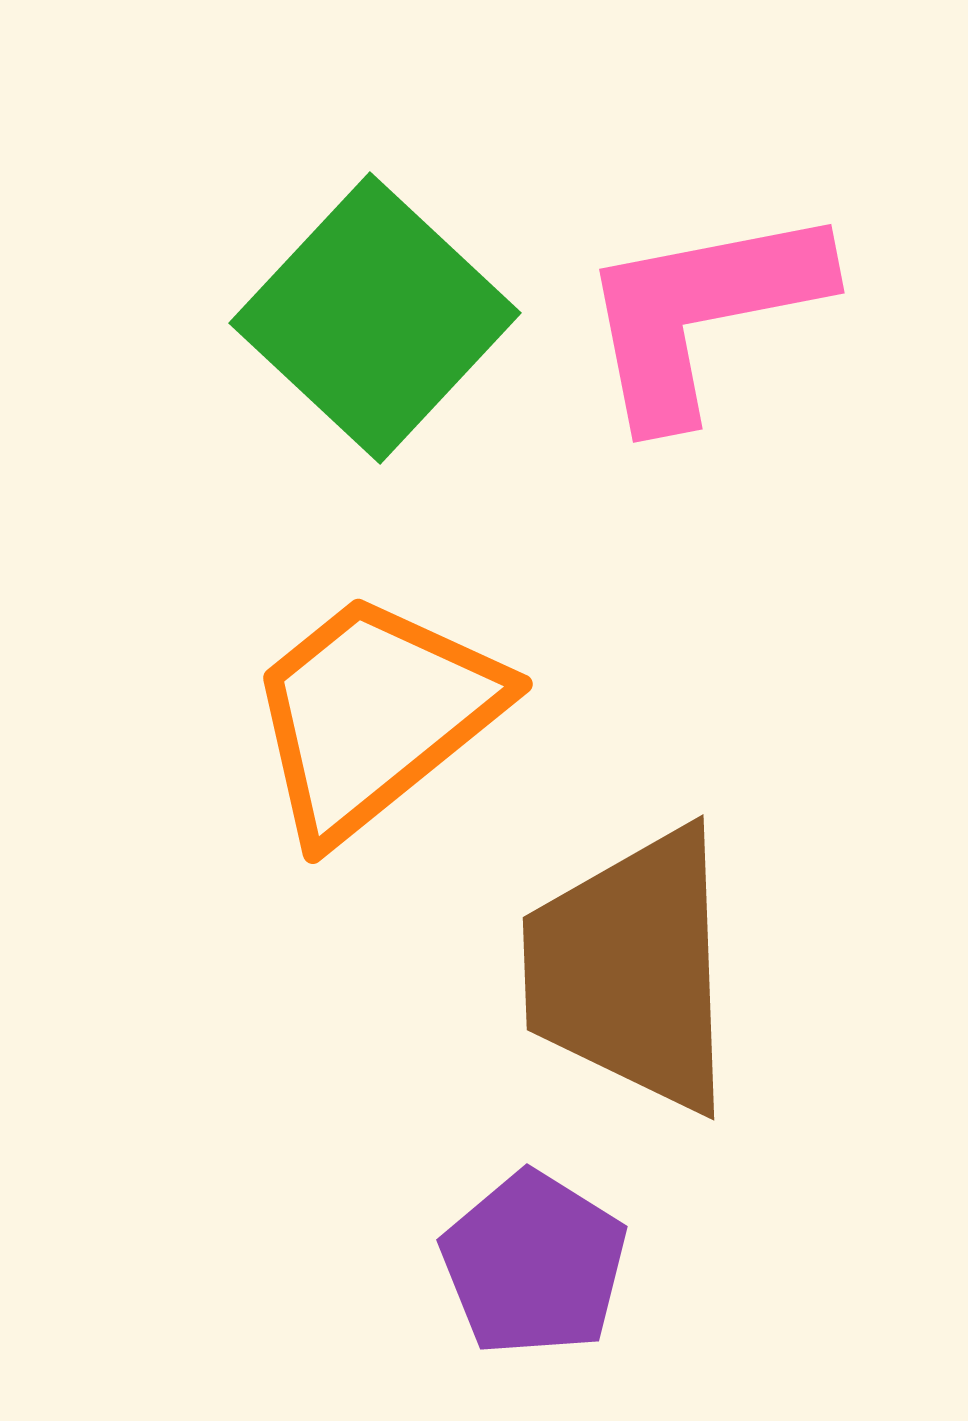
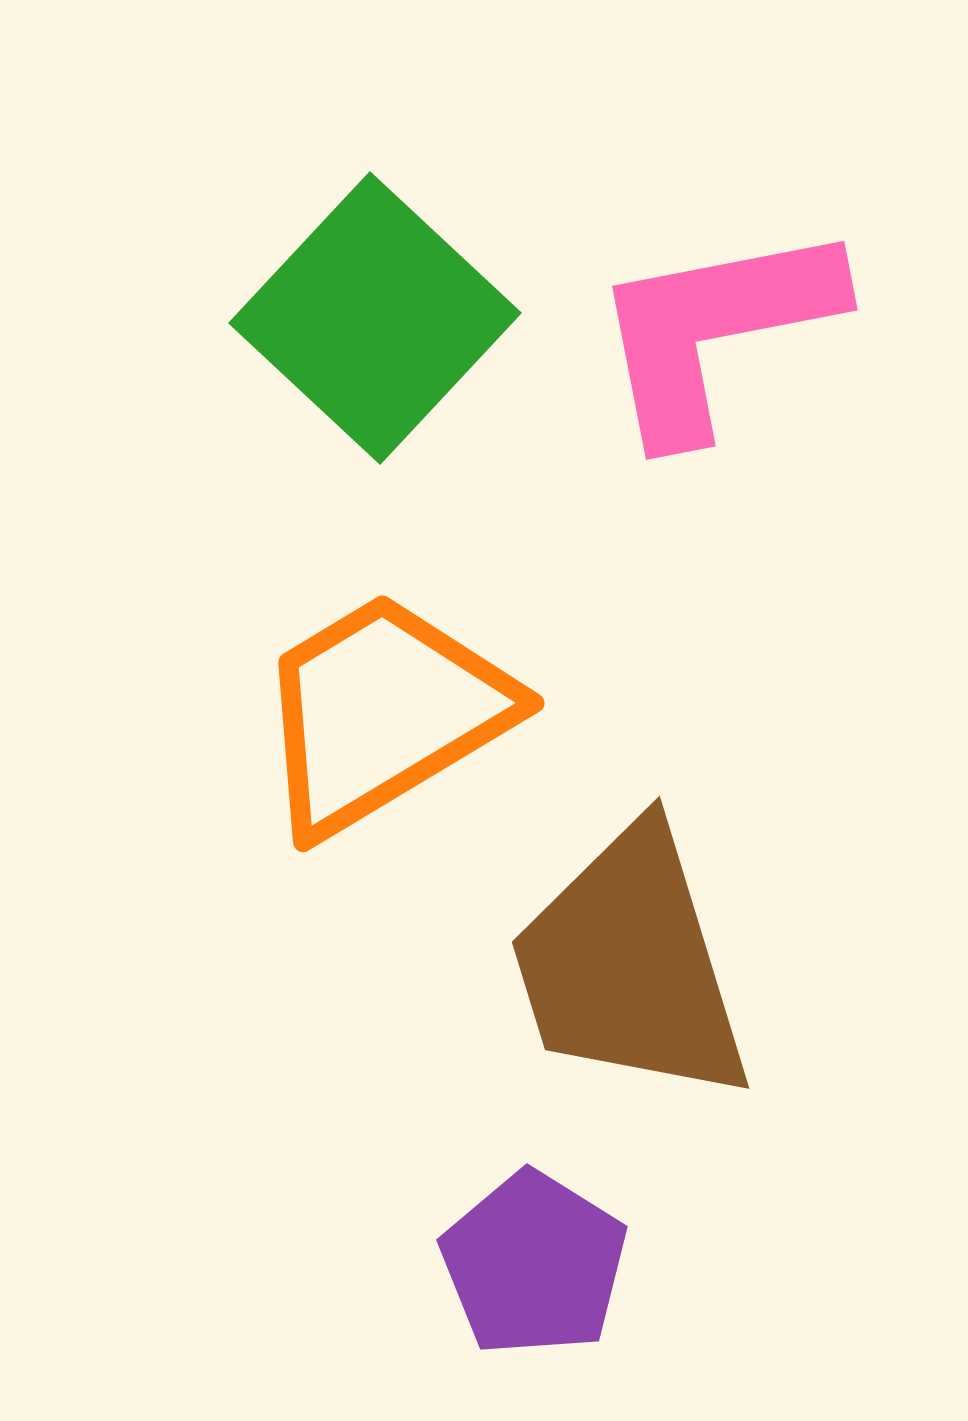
pink L-shape: moved 13 px right, 17 px down
orange trapezoid: moved 9 px right, 2 px up; rotated 8 degrees clockwise
brown trapezoid: moved 1 px left, 5 px up; rotated 15 degrees counterclockwise
